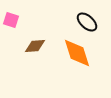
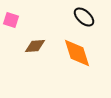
black ellipse: moved 3 px left, 5 px up
